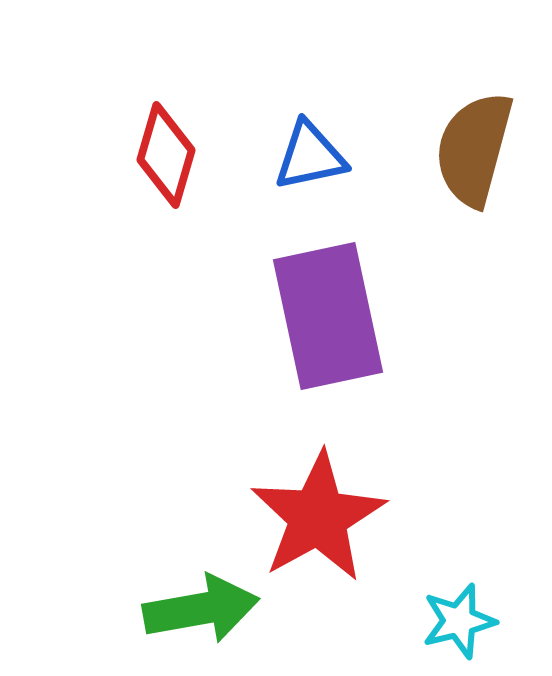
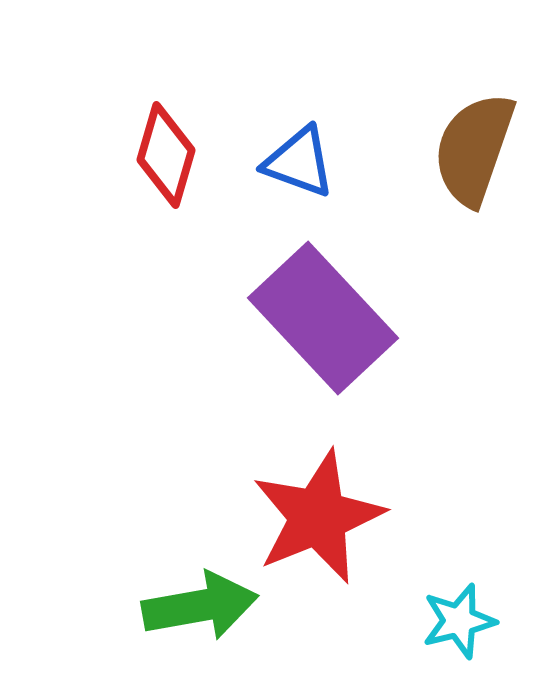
brown semicircle: rotated 4 degrees clockwise
blue triangle: moved 11 px left, 6 px down; rotated 32 degrees clockwise
purple rectangle: moved 5 px left, 2 px down; rotated 31 degrees counterclockwise
red star: rotated 7 degrees clockwise
green arrow: moved 1 px left, 3 px up
